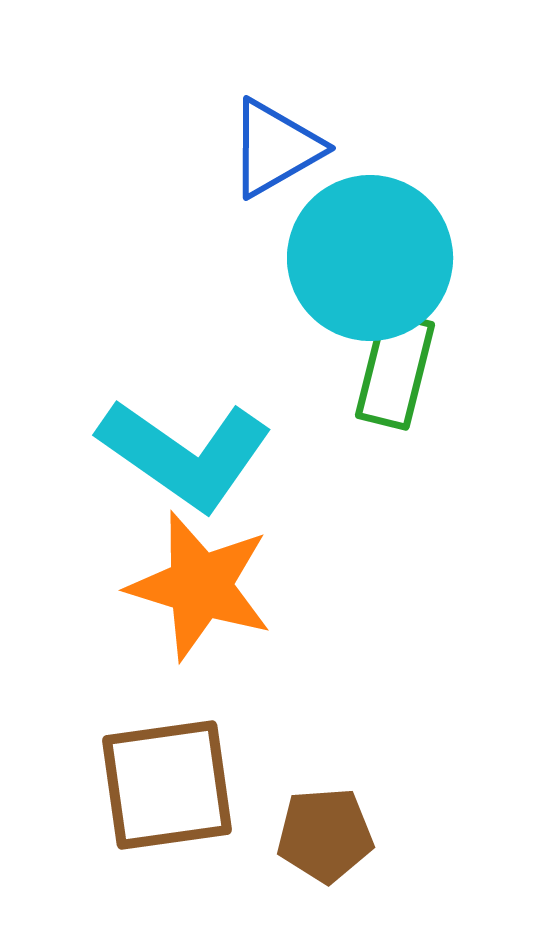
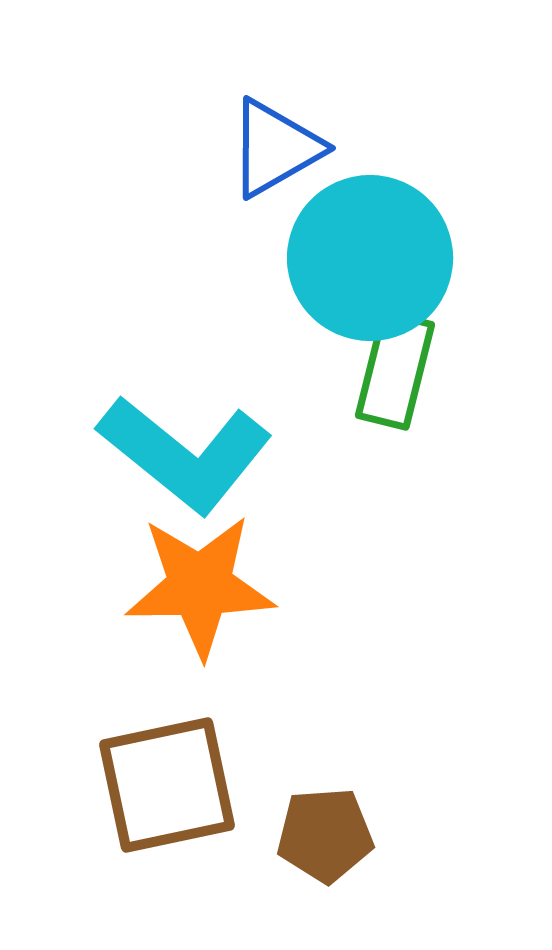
cyan L-shape: rotated 4 degrees clockwise
orange star: rotated 18 degrees counterclockwise
brown square: rotated 4 degrees counterclockwise
